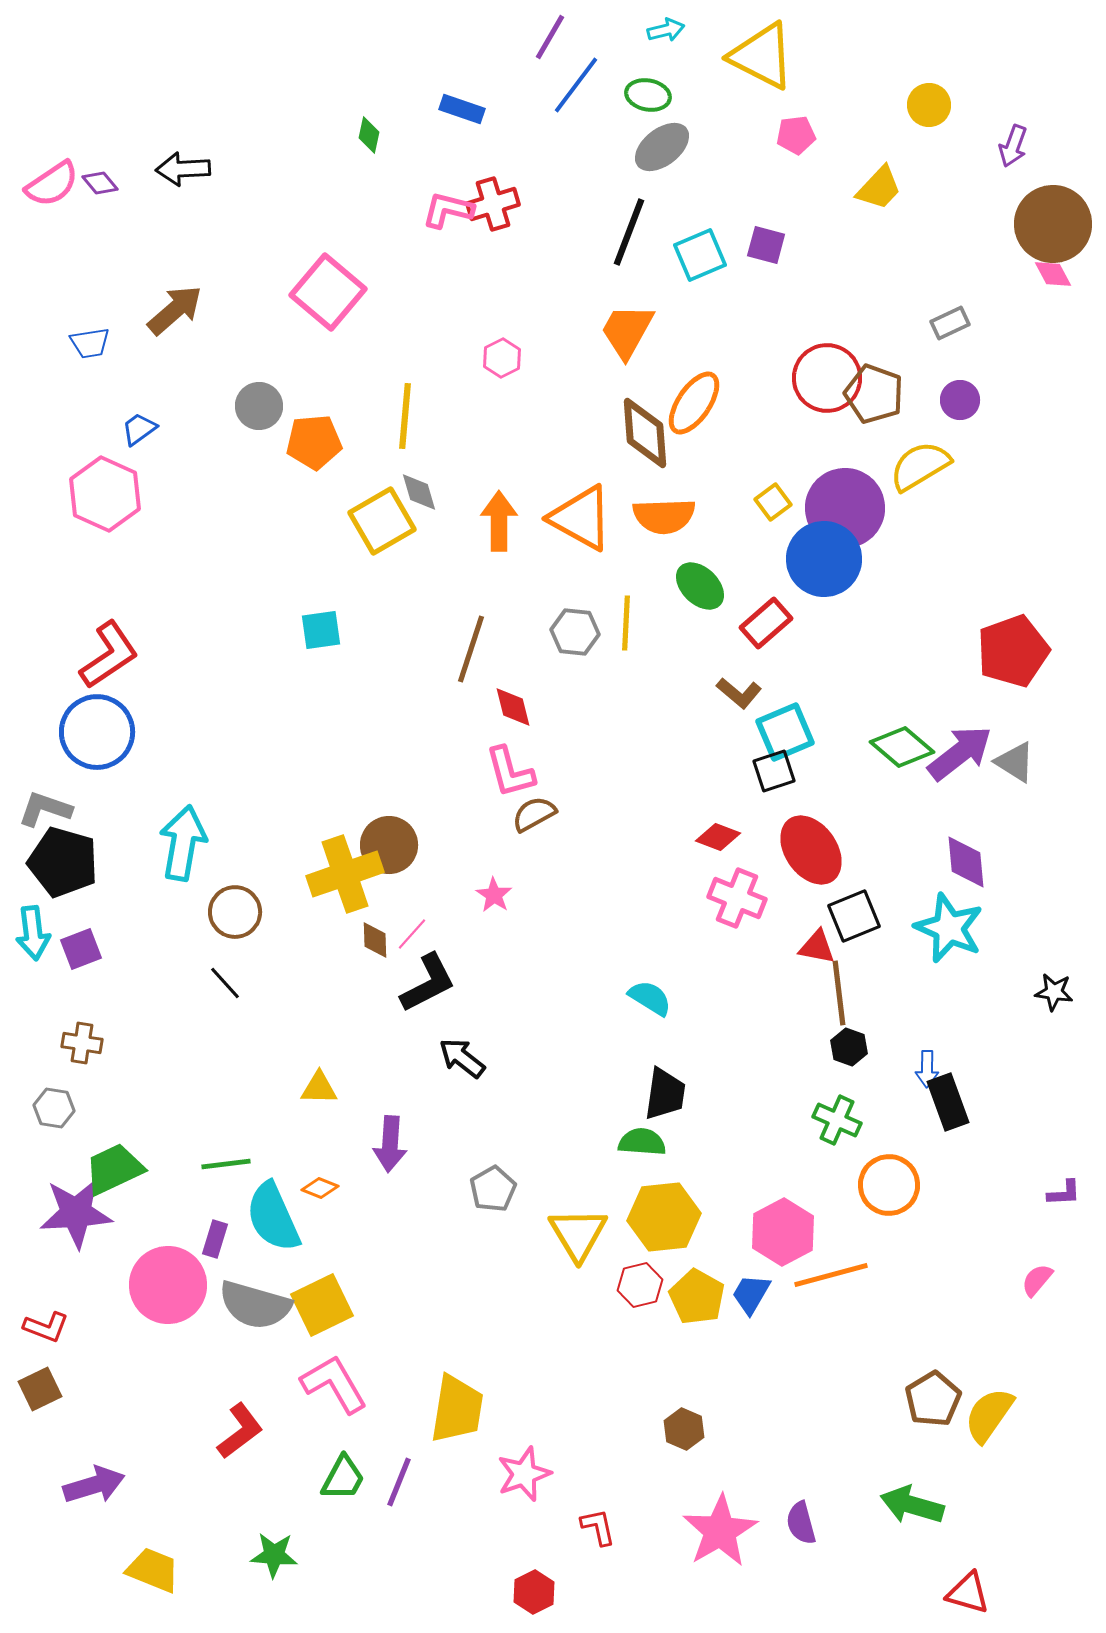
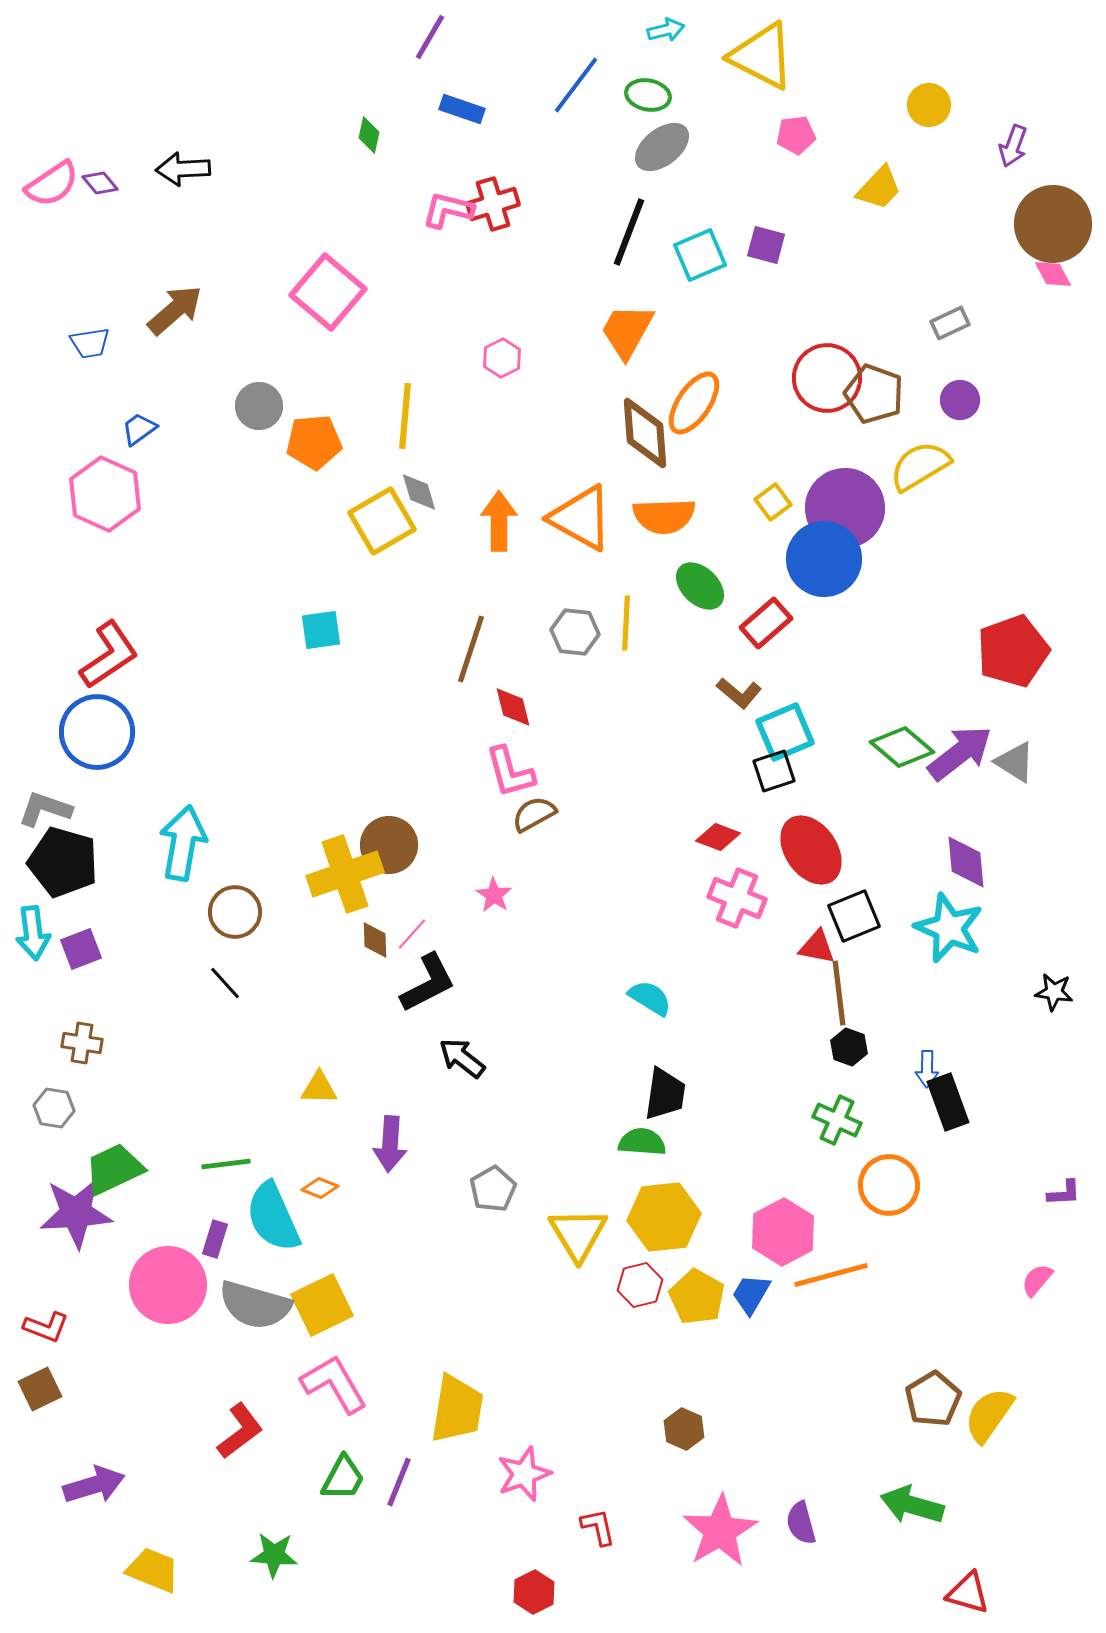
purple line at (550, 37): moved 120 px left
